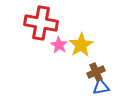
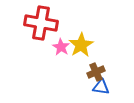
pink star: moved 2 px right, 2 px down
blue triangle: rotated 18 degrees clockwise
